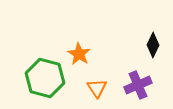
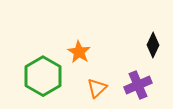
orange star: moved 2 px up
green hexagon: moved 2 px left, 2 px up; rotated 15 degrees clockwise
orange triangle: rotated 20 degrees clockwise
